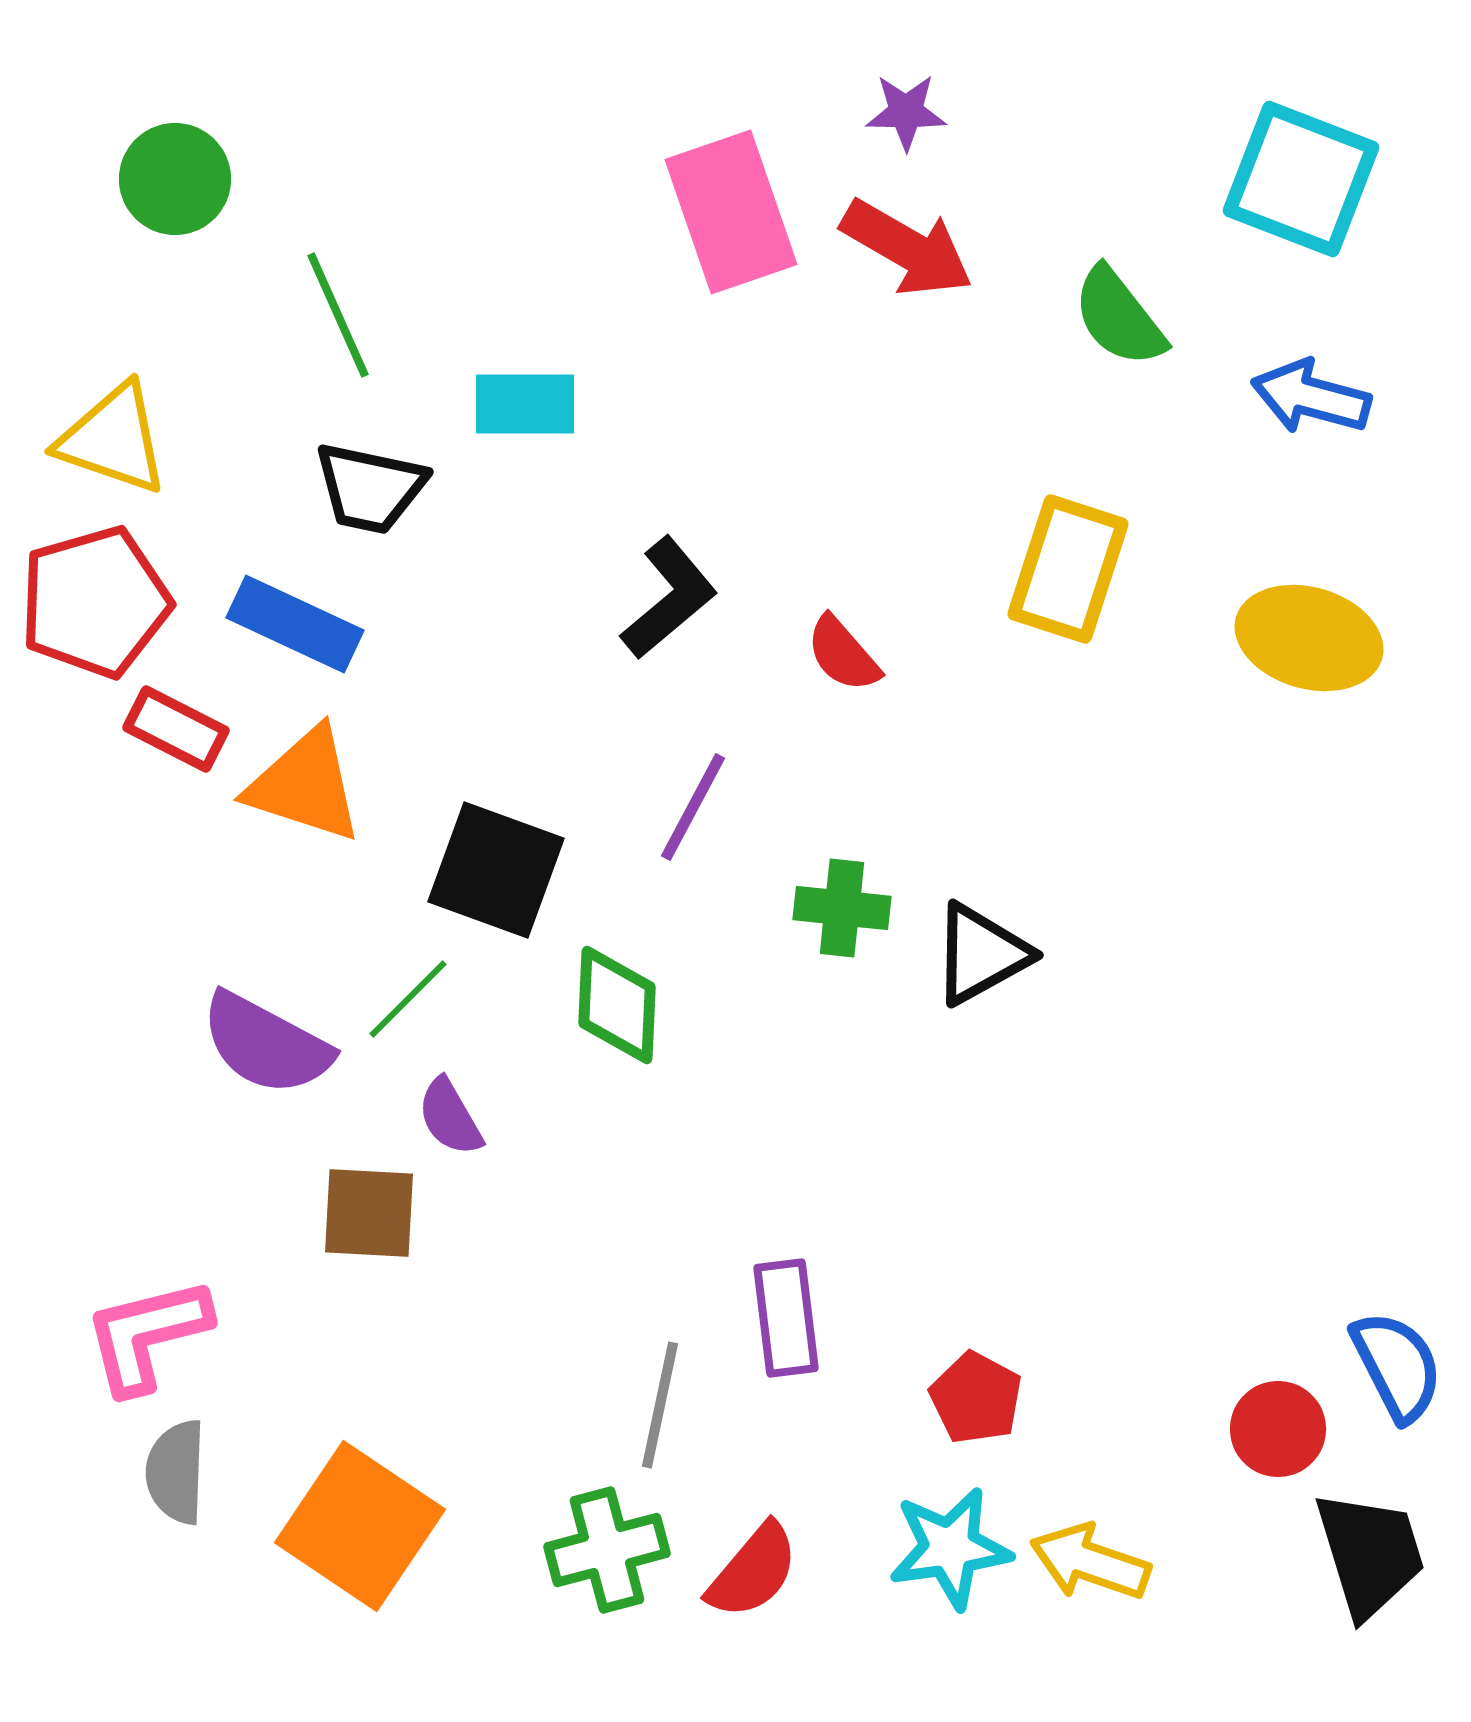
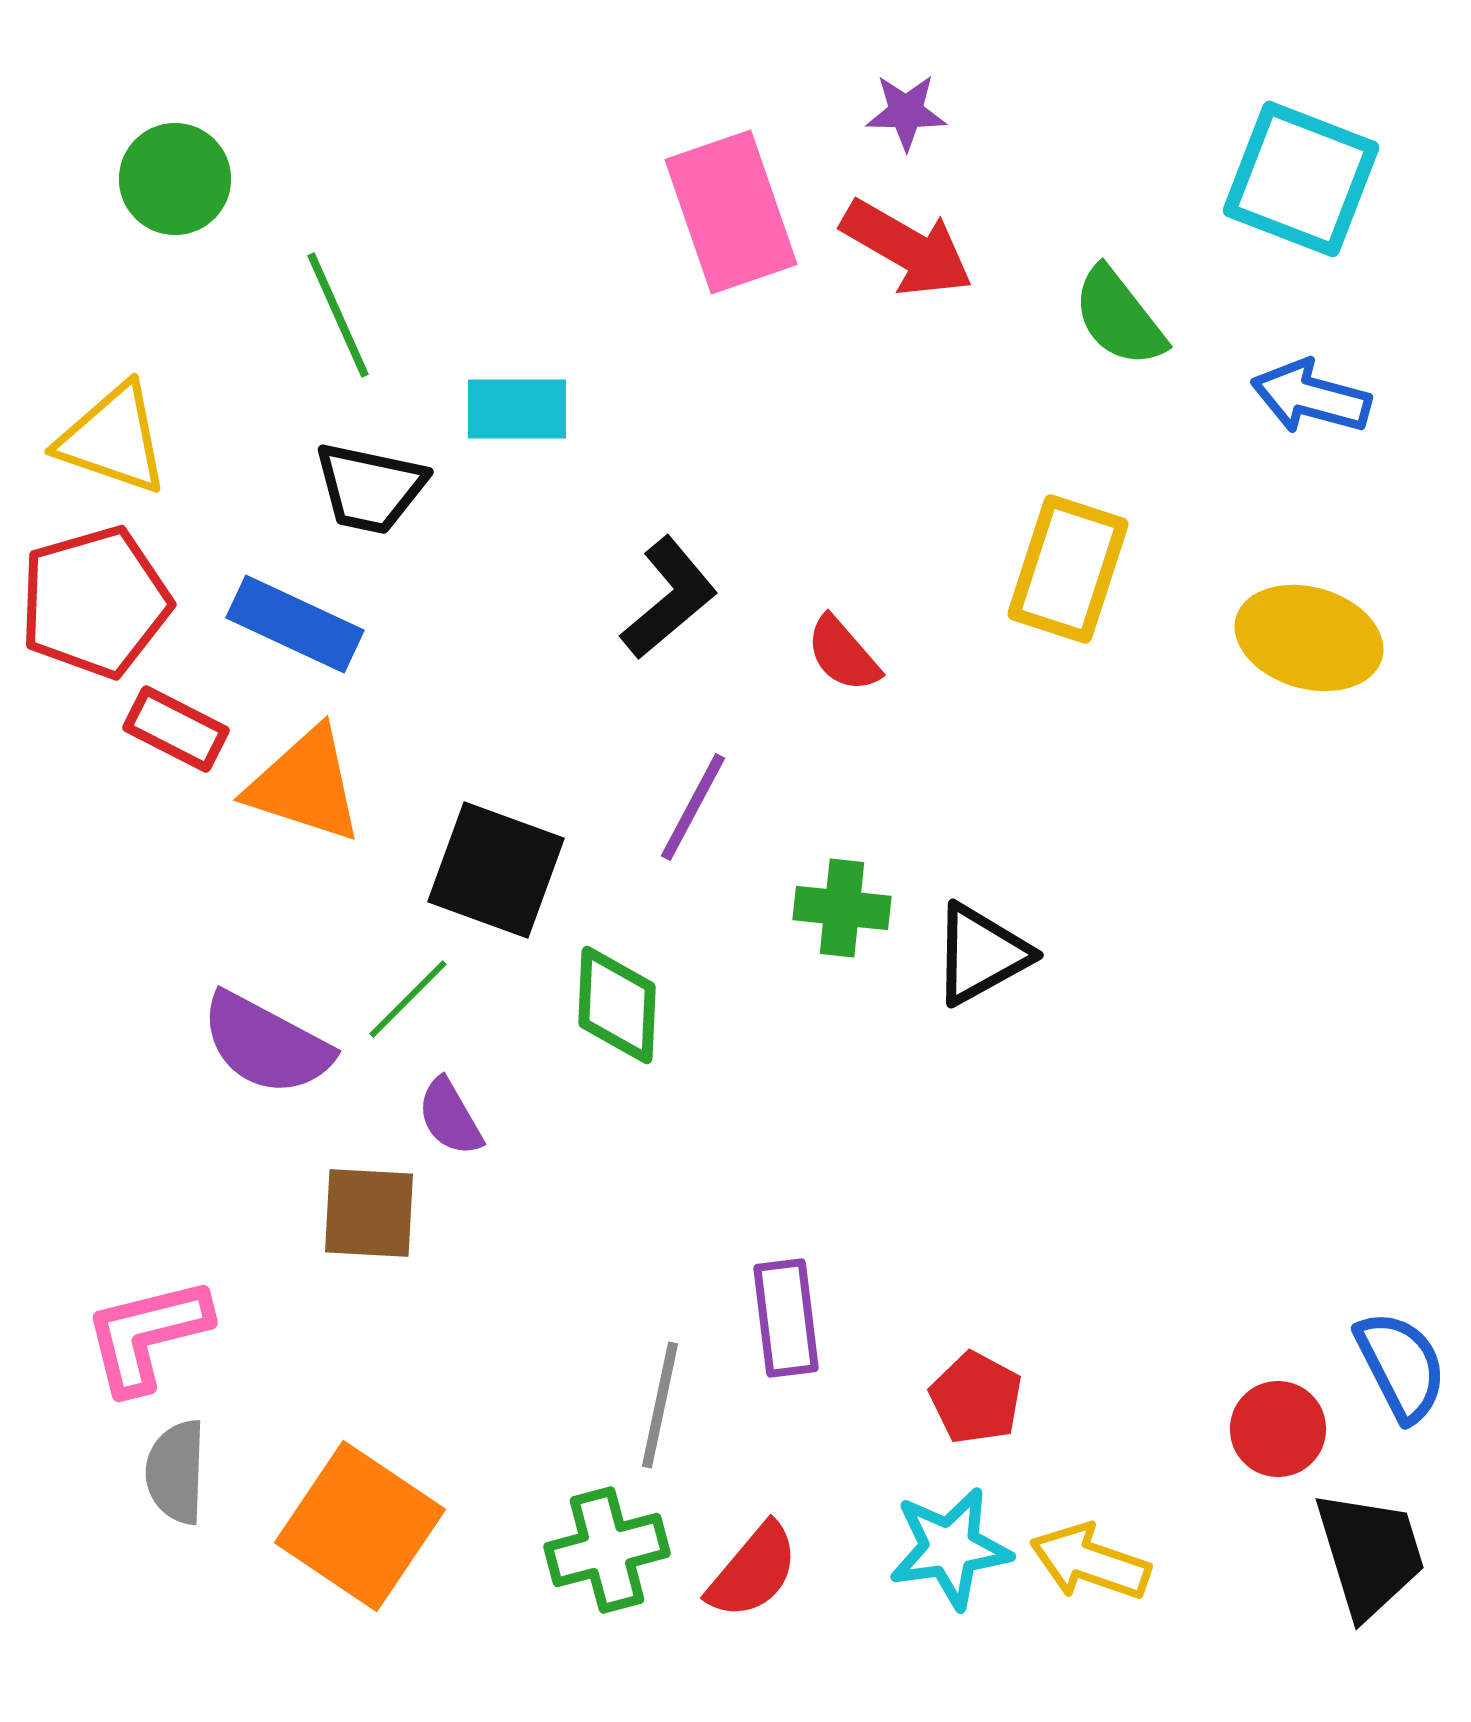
cyan rectangle at (525, 404): moved 8 px left, 5 px down
blue semicircle at (1397, 1366): moved 4 px right
